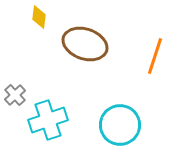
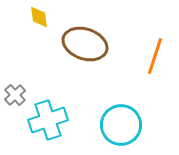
yellow diamond: rotated 15 degrees counterclockwise
cyan circle: moved 1 px right
